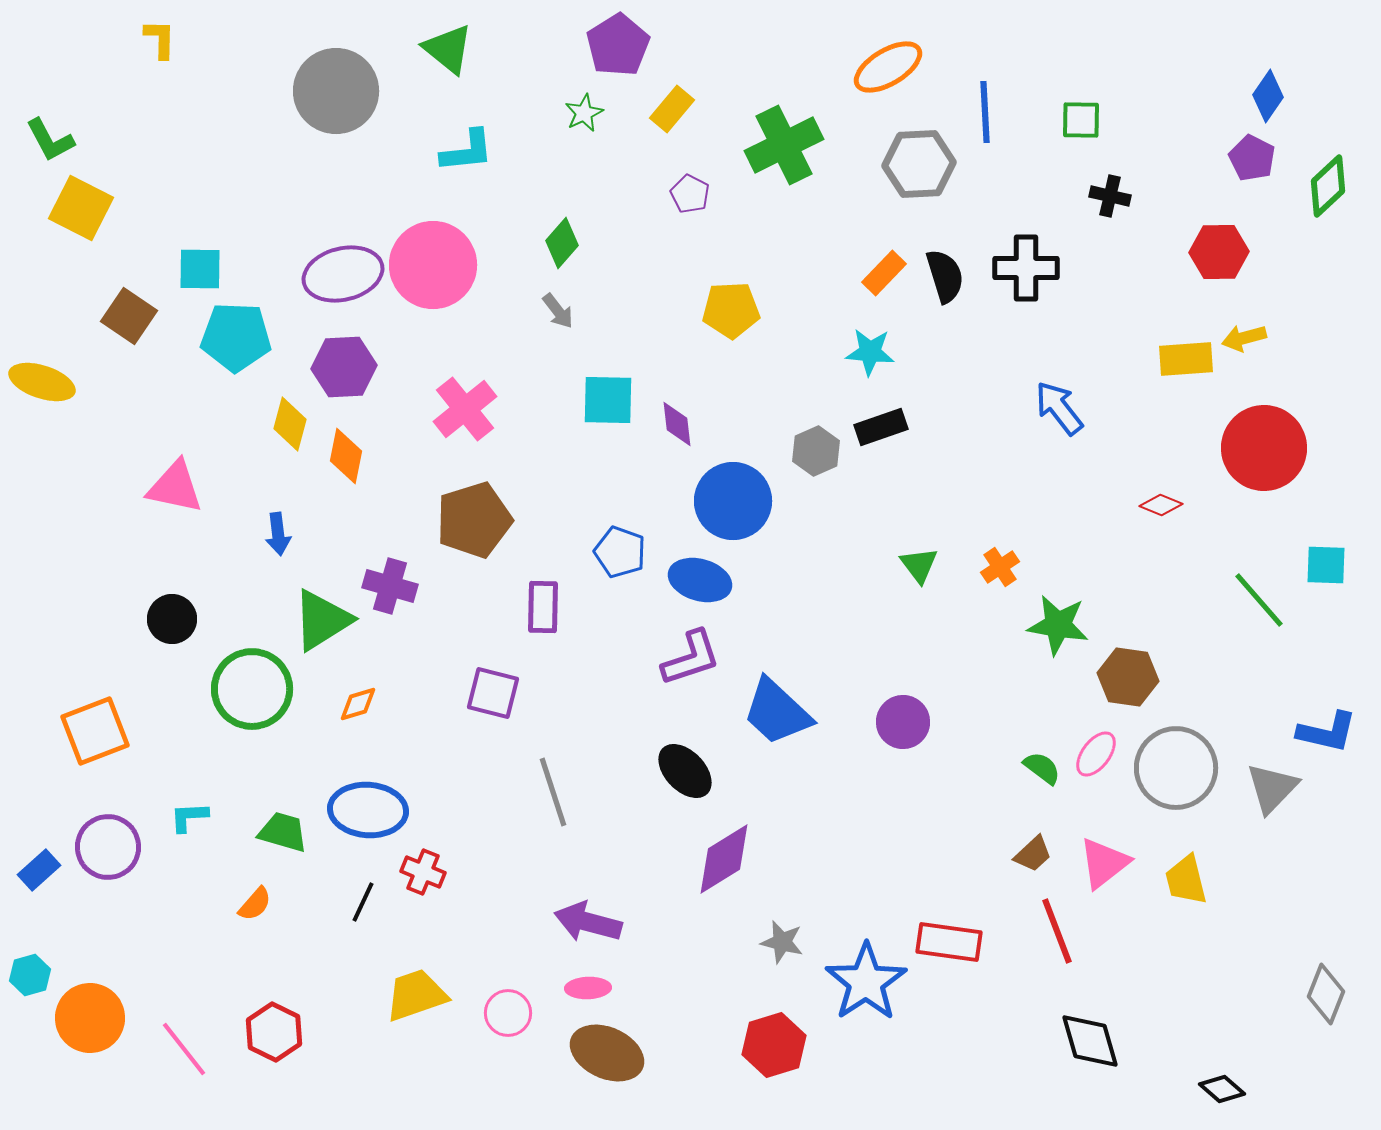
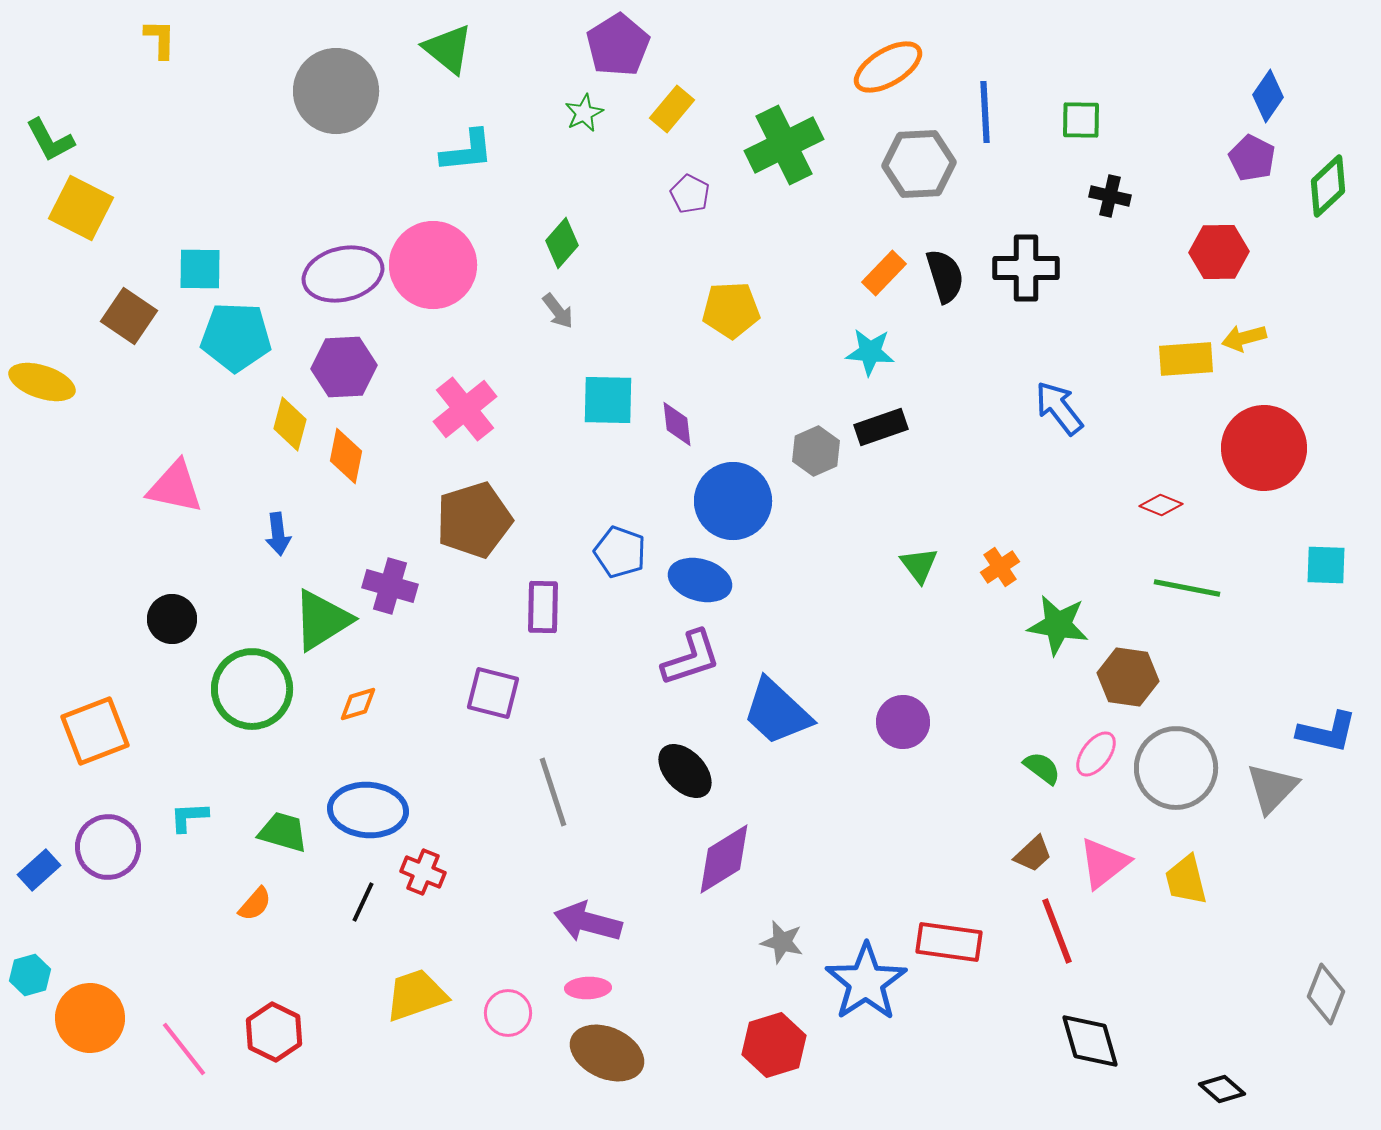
green line at (1259, 600): moved 72 px left, 12 px up; rotated 38 degrees counterclockwise
